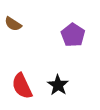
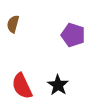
brown semicircle: rotated 72 degrees clockwise
purple pentagon: rotated 15 degrees counterclockwise
